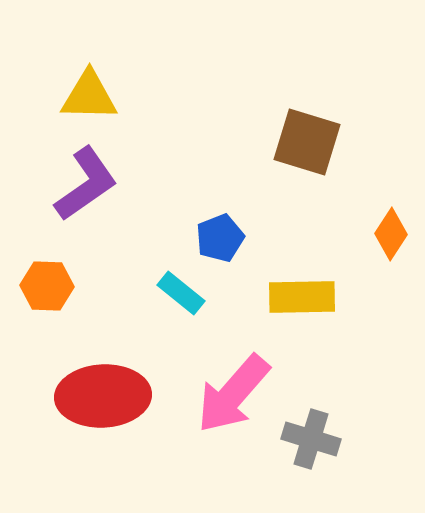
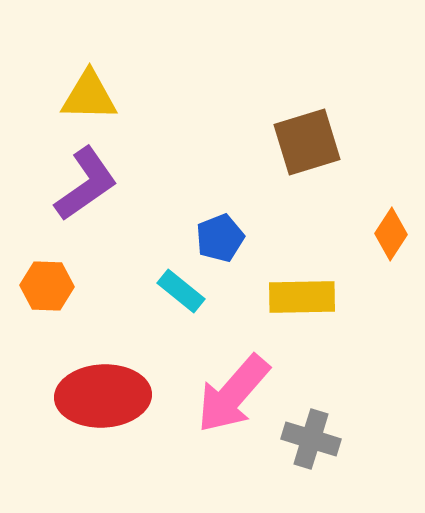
brown square: rotated 34 degrees counterclockwise
cyan rectangle: moved 2 px up
